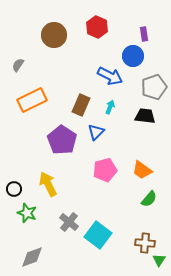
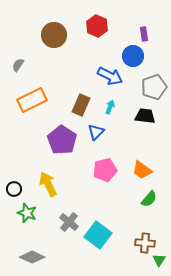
red hexagon: moved 1 px up
gray diamond: rotated 45 degrees clockwise
